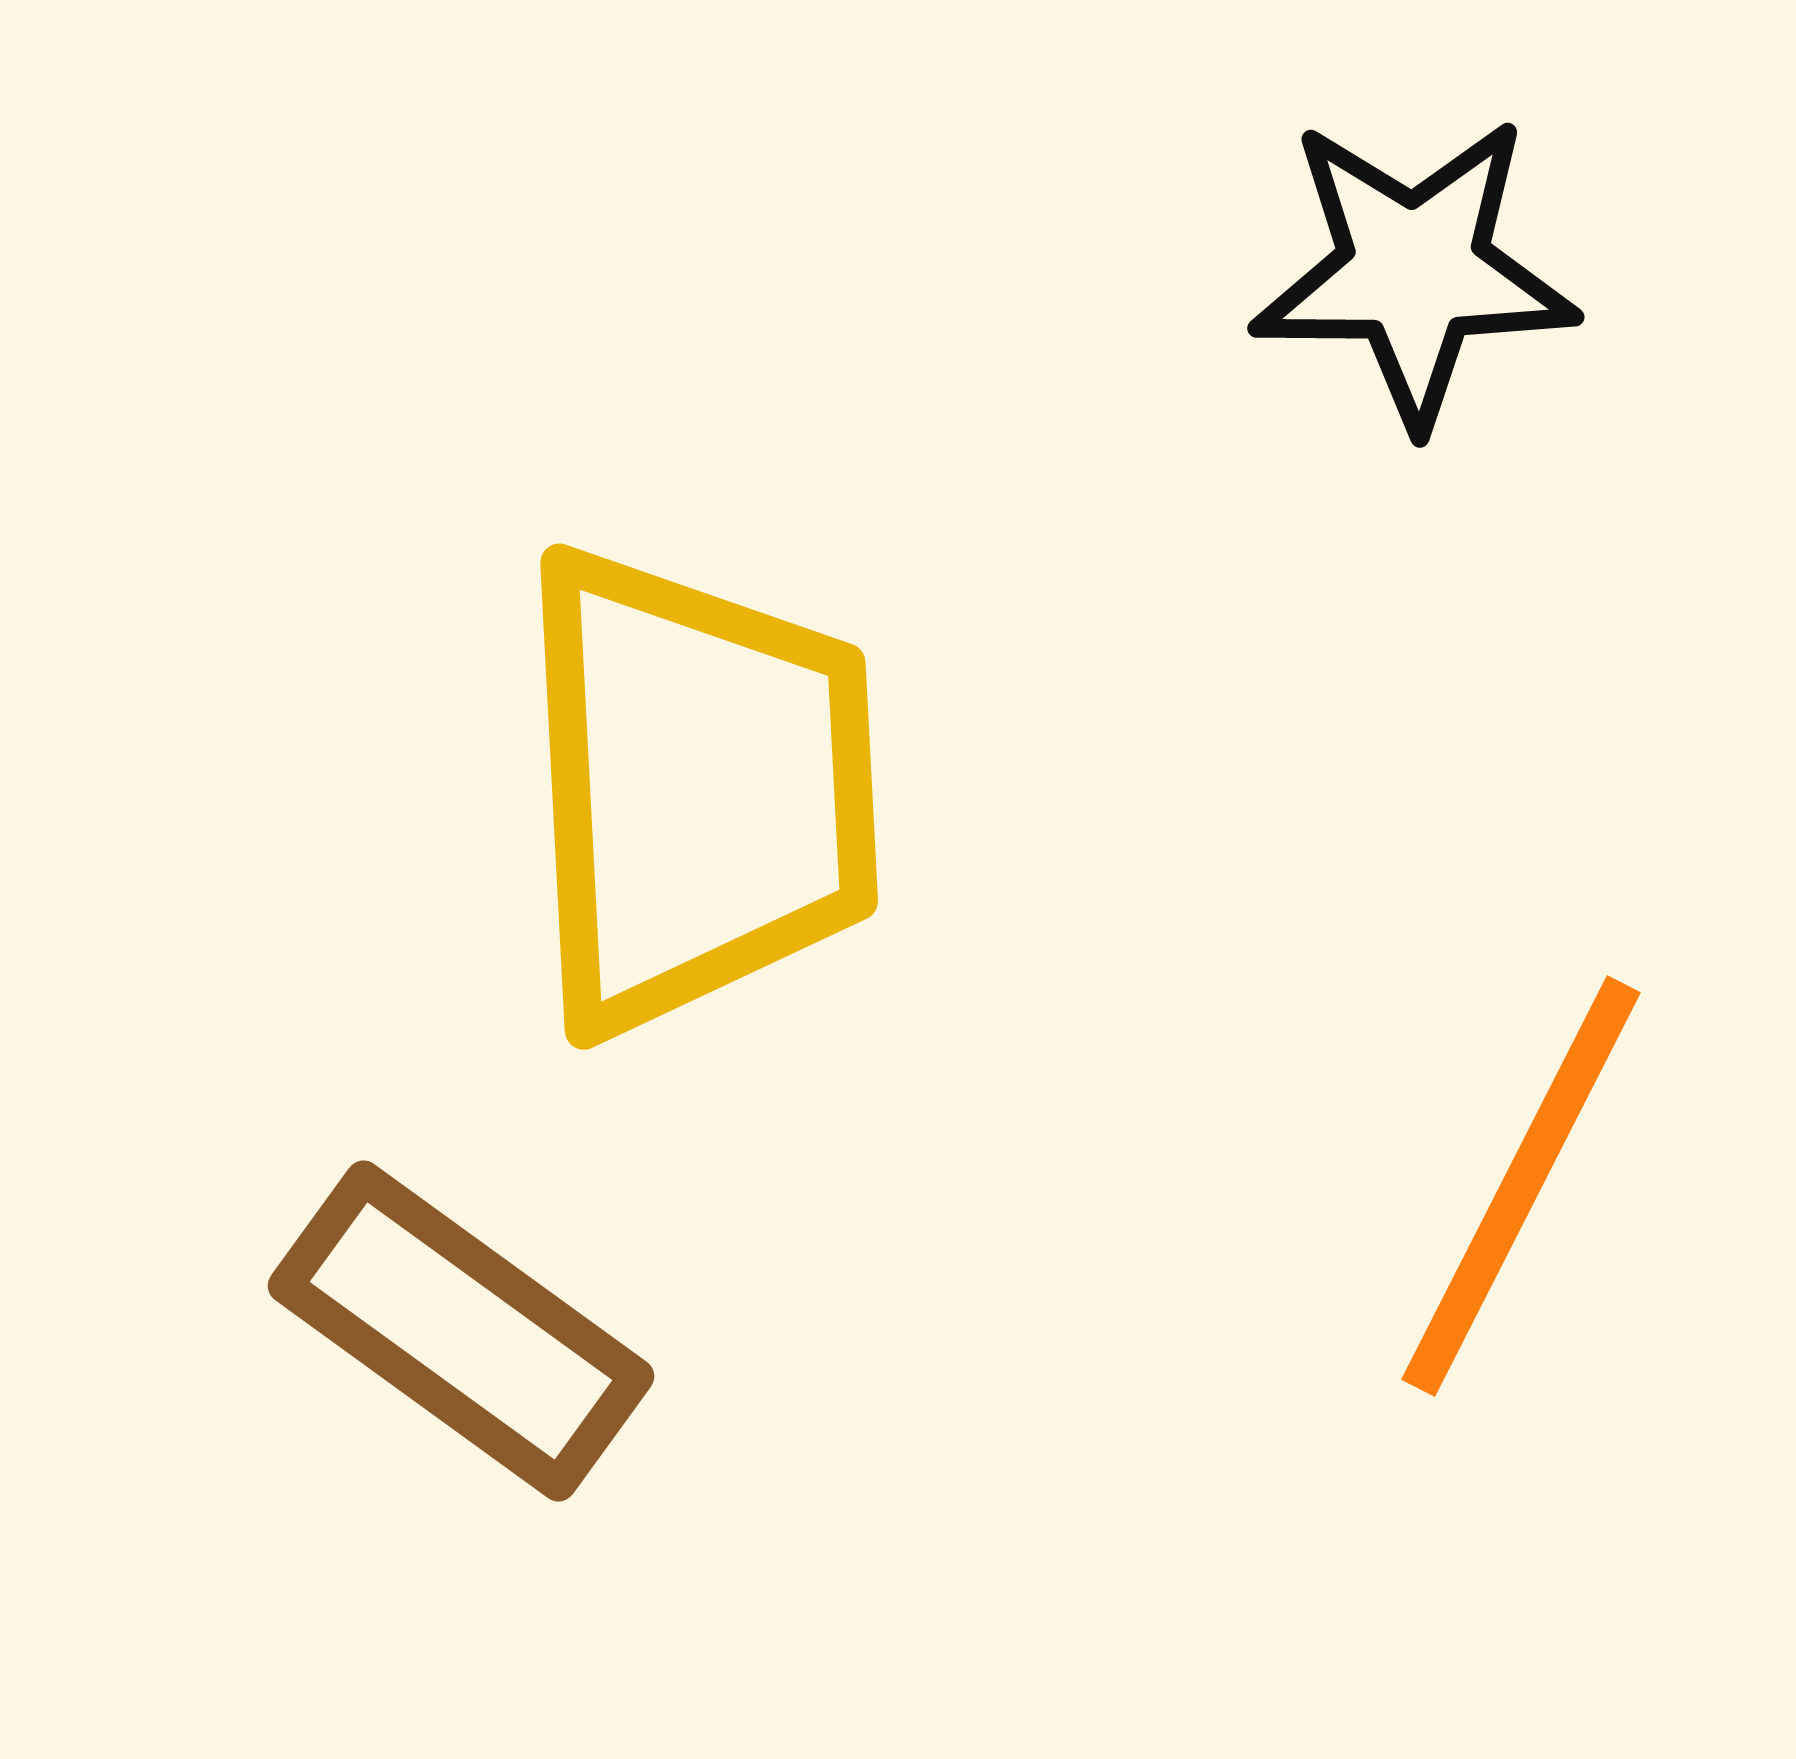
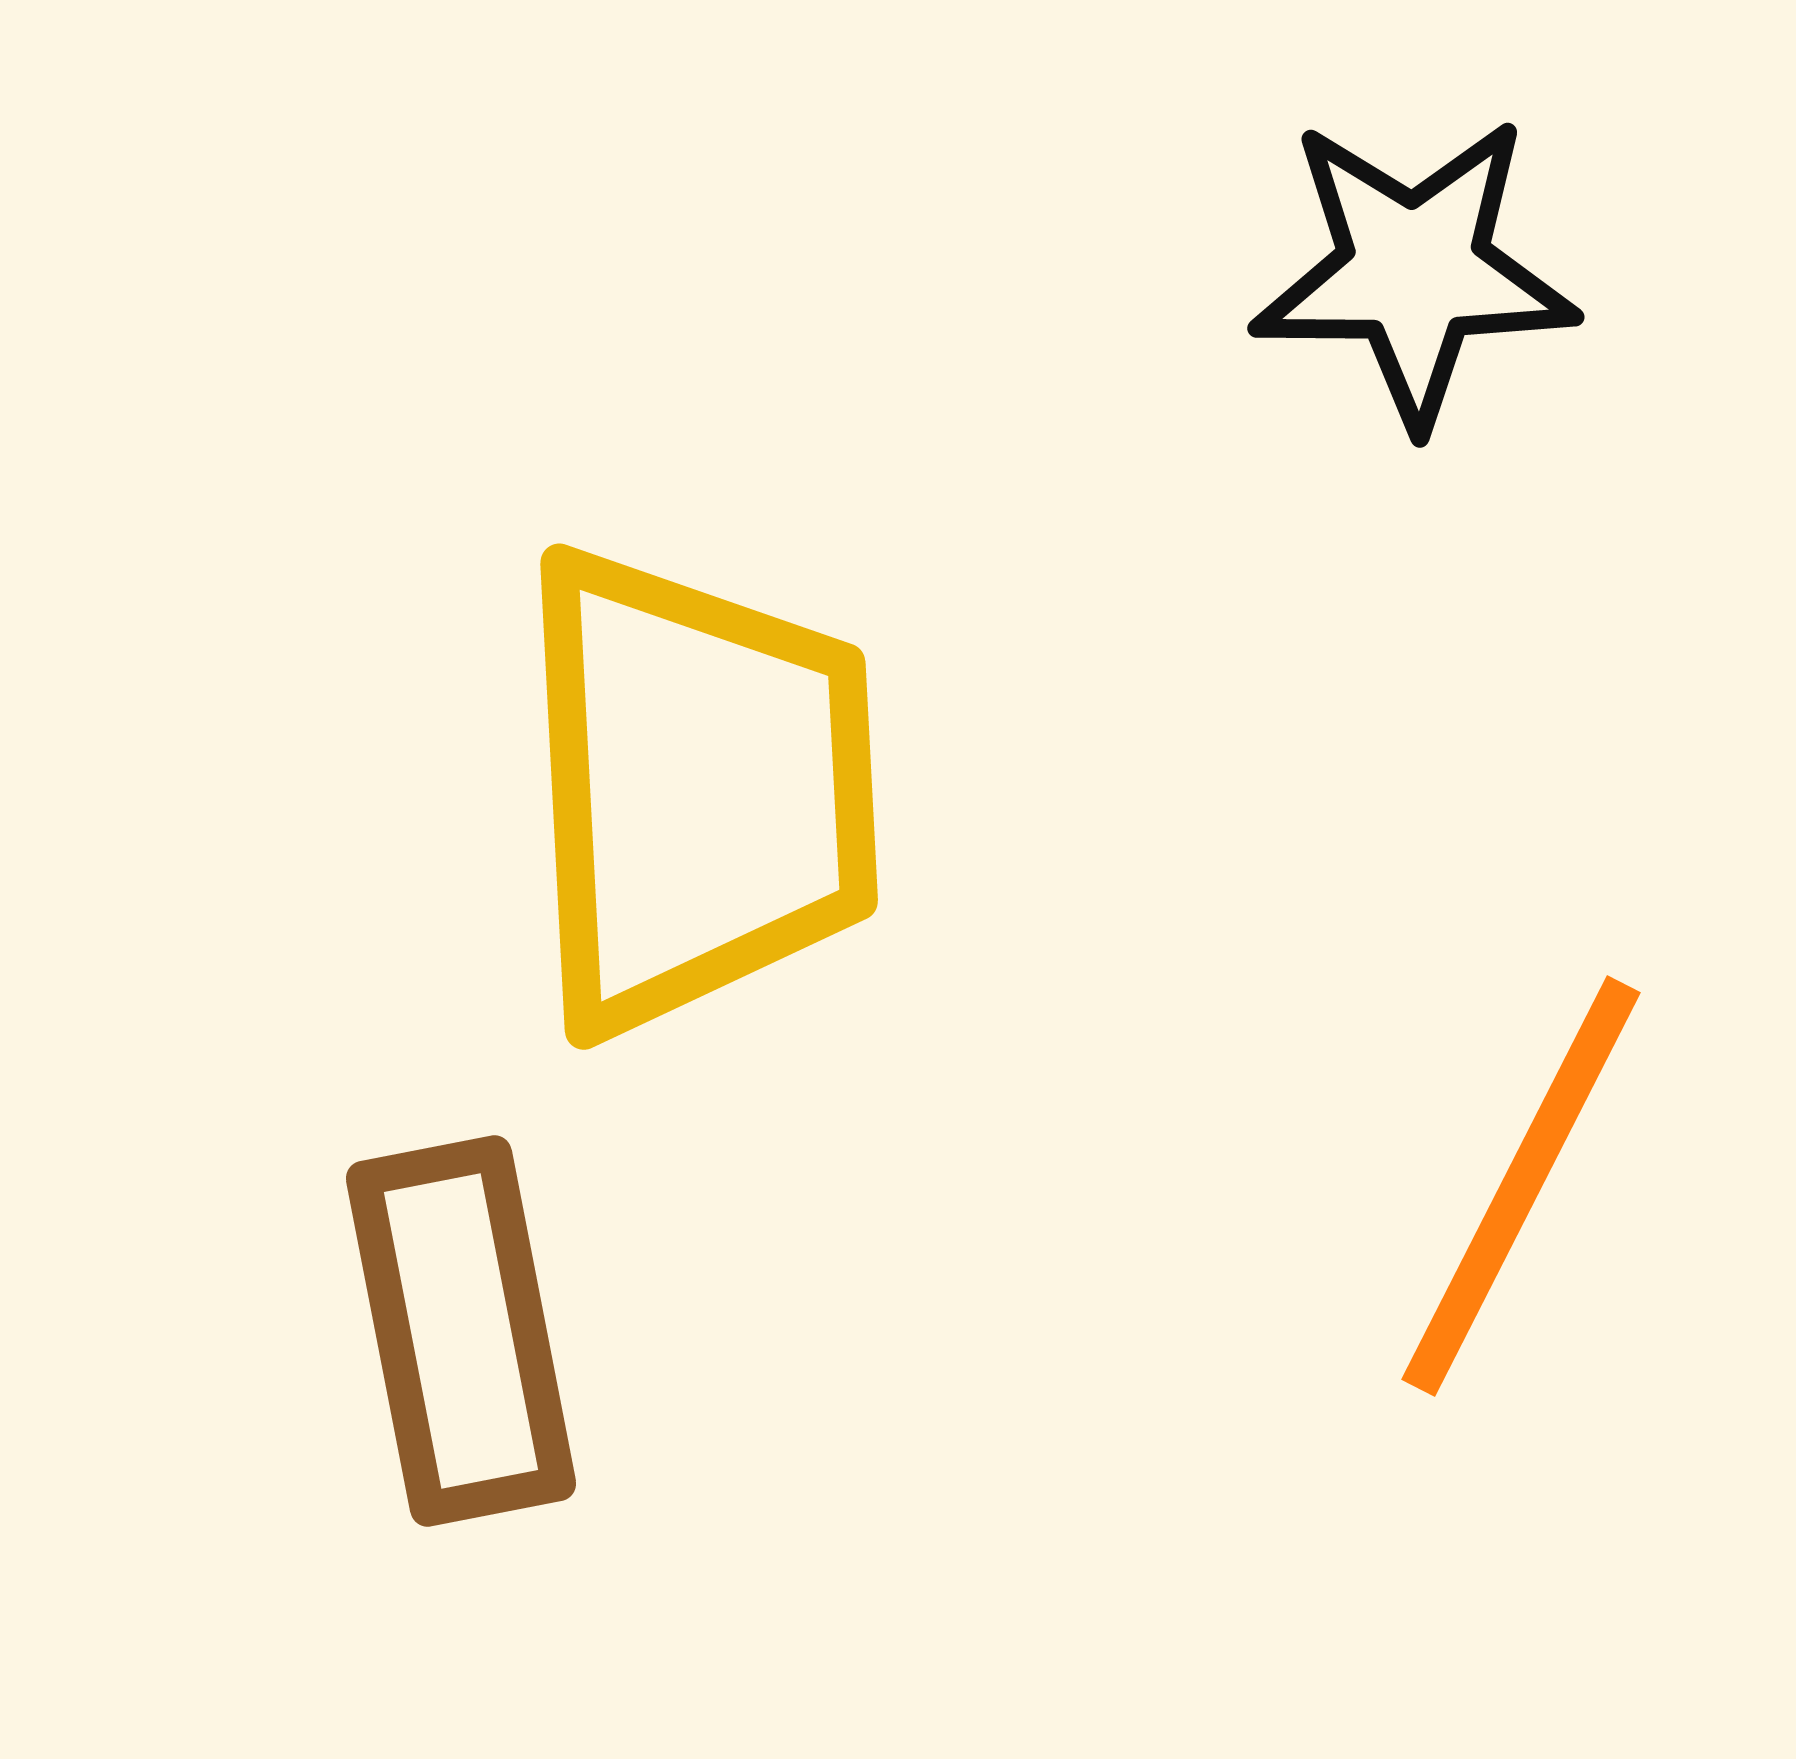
brown rectangle: rotated 43 degrees clockwise
